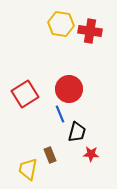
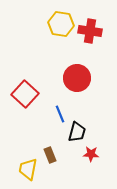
red circle: moved 8 px right, 11 px up
red square: rotated 16 degrees counterclockwise
